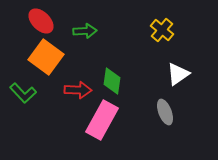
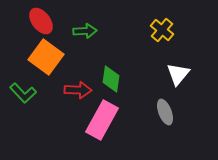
red ellipse: rotated 8 degrees clockwise
white triangle: rotated 15 degrees counterclockwise
green diamond: moved 1 px left, 2 px up
